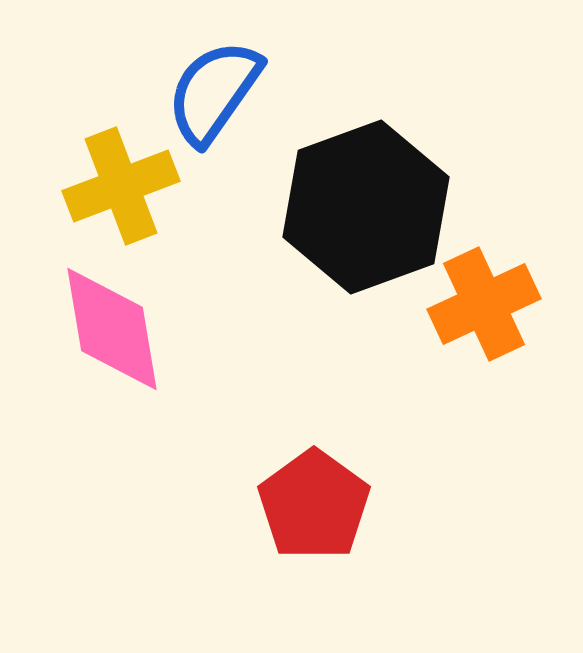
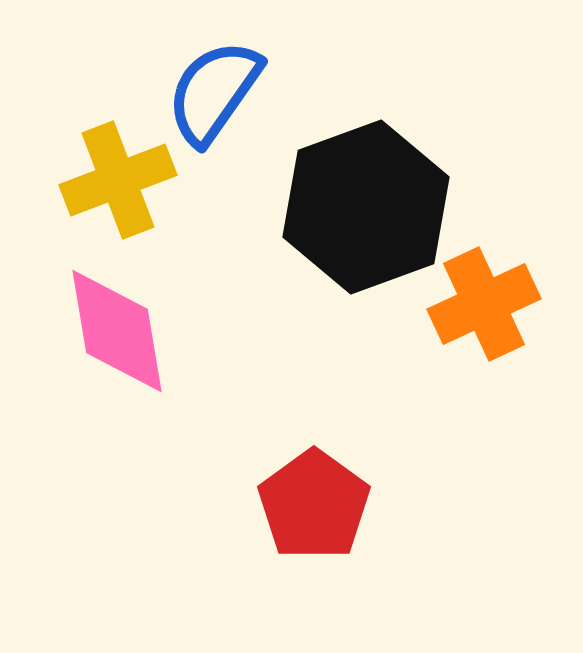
yellow cross: moved 3 px left, 6 px up
pink diamond: moved 5 px right, 2 px down
